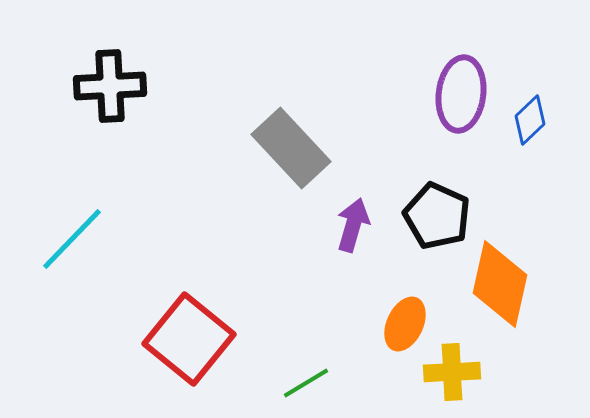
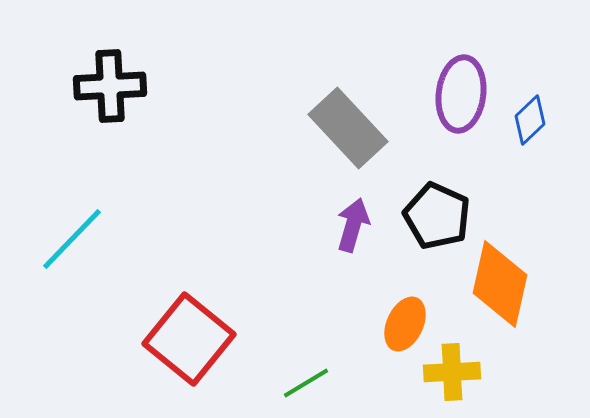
gray rectangle: moved 57 px right, 20 px up
